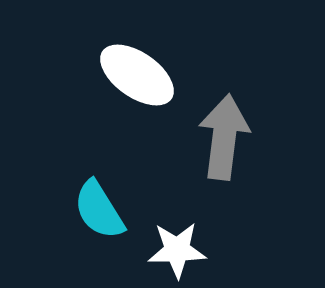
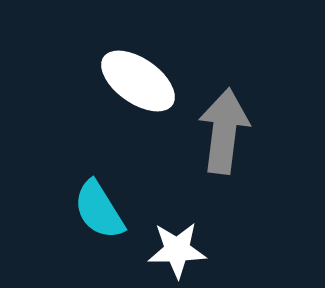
white ellipse: moved 1 px right, 6 px down
gray arrow: moved 6 px up
